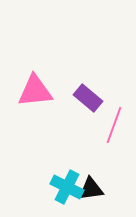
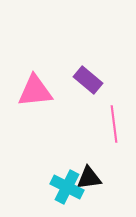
purple rectangle: moved 18 px up
pink line: moved 1 px up; rotated 27 degrees counterclockwise
black triangle: moved 2 px left, 11 px up
